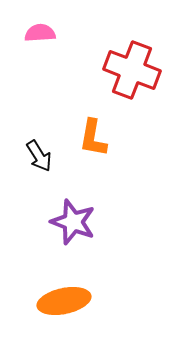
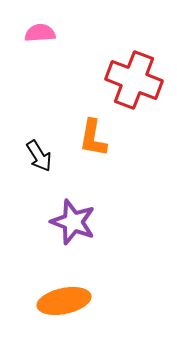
red cross: moved 2 px right, 10 px down
